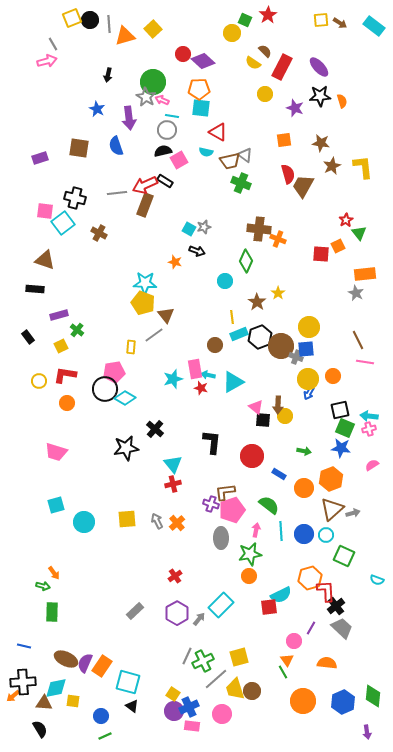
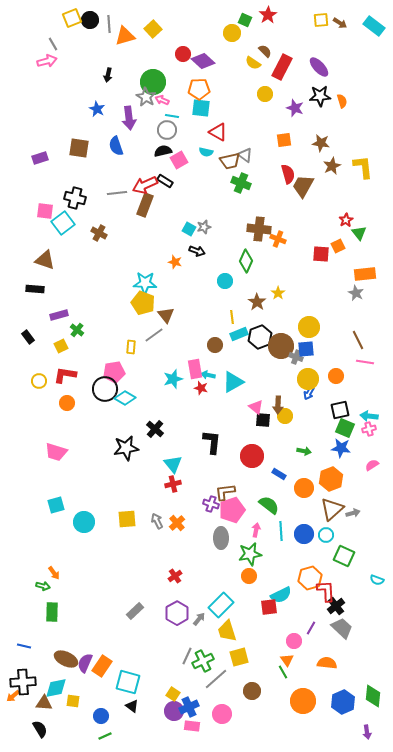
orange circle at (333, 376): moved 3 px right
yellow trapezoid at (235, 689): moved 8 px left, 58 px up
